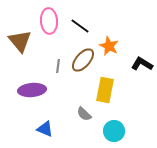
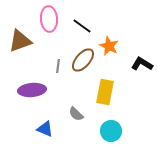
pink ellipse: moved 2 px up
black line: moved 2 px right
brown triangle: rotated 50 degrees clockwise
yellow rectangle: moved 2 px down
gray semicircle: moved 8 px left
cyan circle: moved 3 px left
